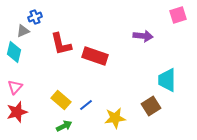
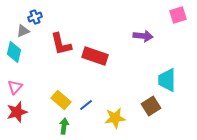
green arrow: rotated 56 degrees counterclockwise
